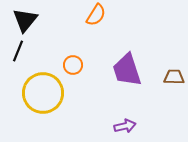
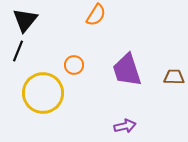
orange circle: moved 1 px right
